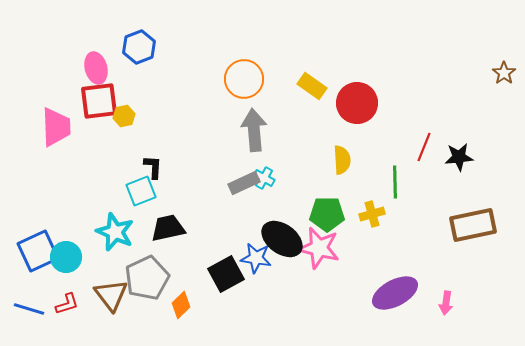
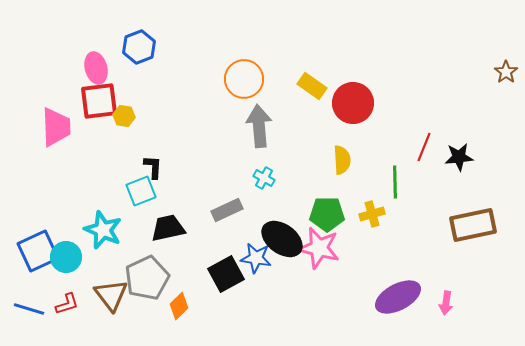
brown star: moved 2 px right, 1 px up
red circle: moved 4 px left
yellow hexagon: rotated 20 degrees clockwise
gray arrow: moved 5 px right, 4 px up
gray rectangle: moved 17 px left, 27 px down
cyan star: moved 12 px left, 2 px up
purple ellipse: moved 3 px right, 4 px down
orange diamond: moved 2 px left, 1 px down
